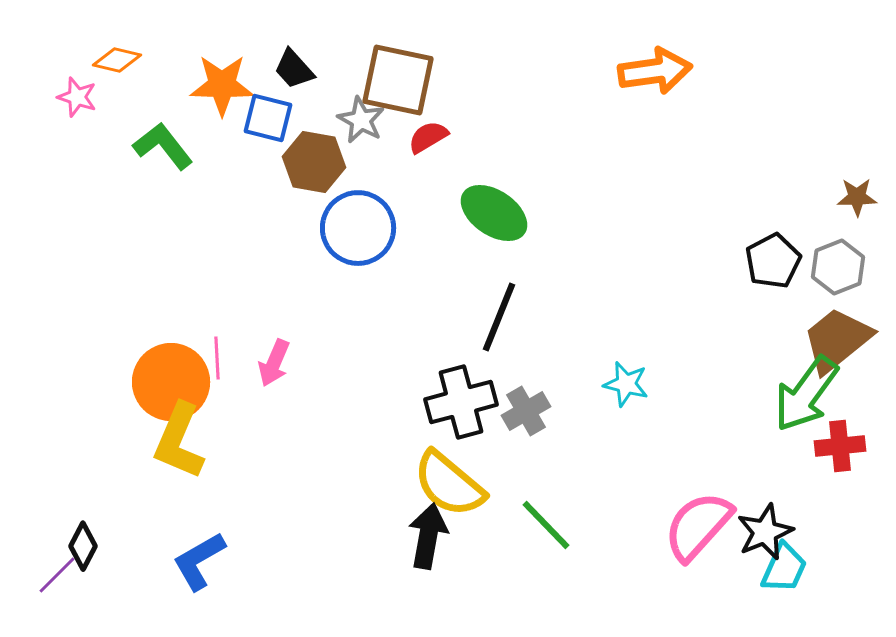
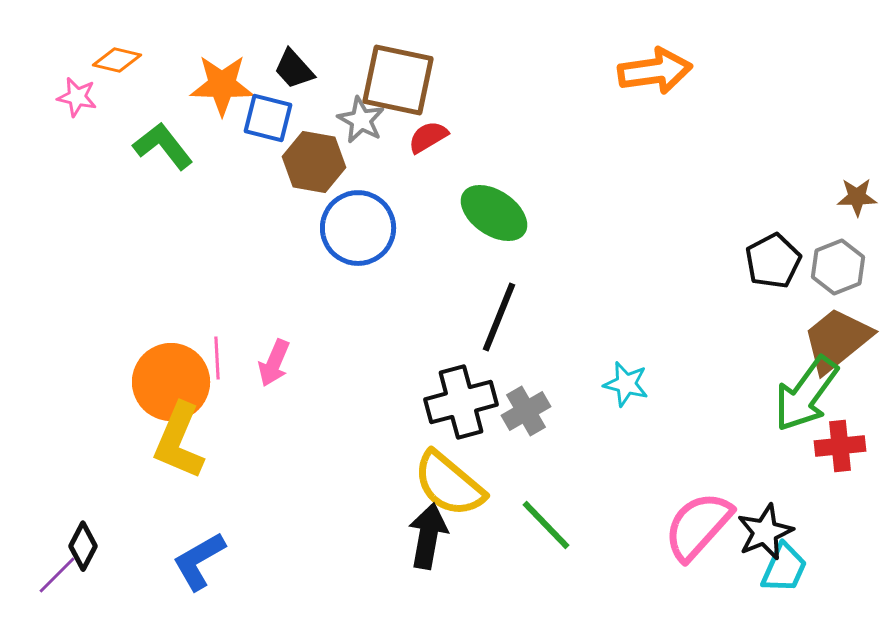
pink star: rotated 6 degrees counterclockwise
